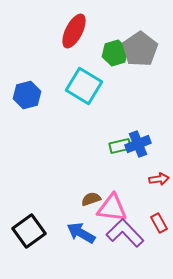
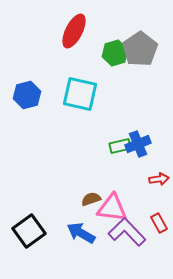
cyan square: moved 4 px left, 8 px down; rotated 18 degrees counterclockwise
purple L-shape: moved 2 px right, 1 px up
